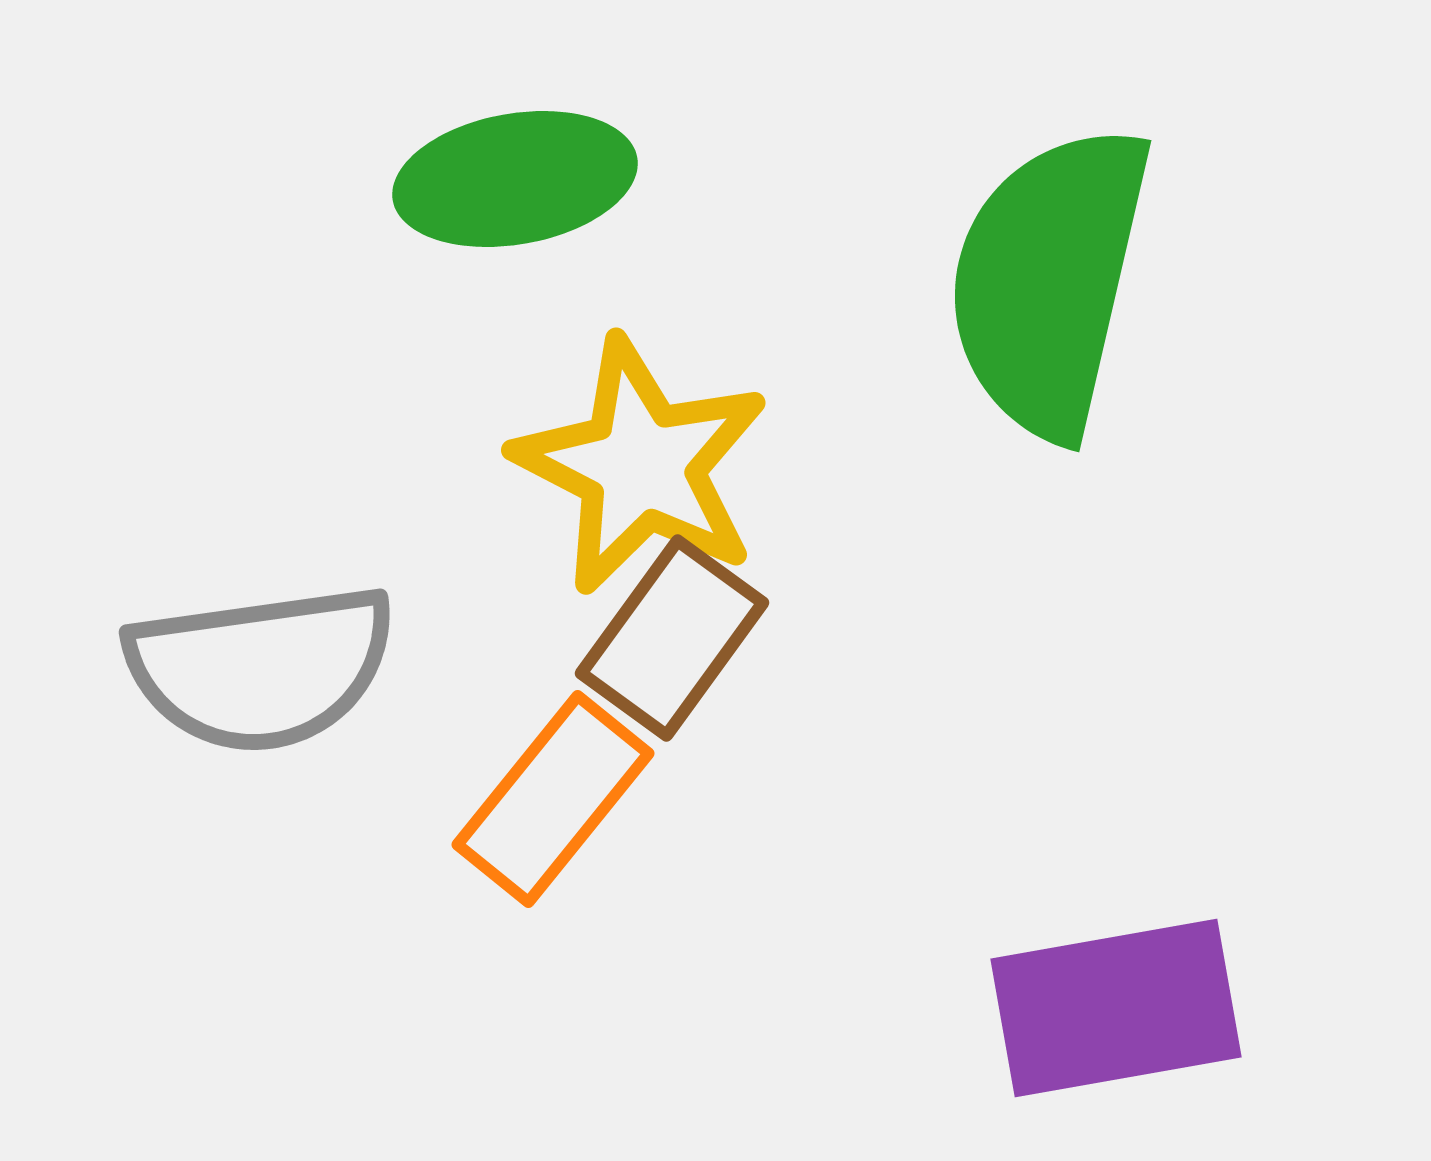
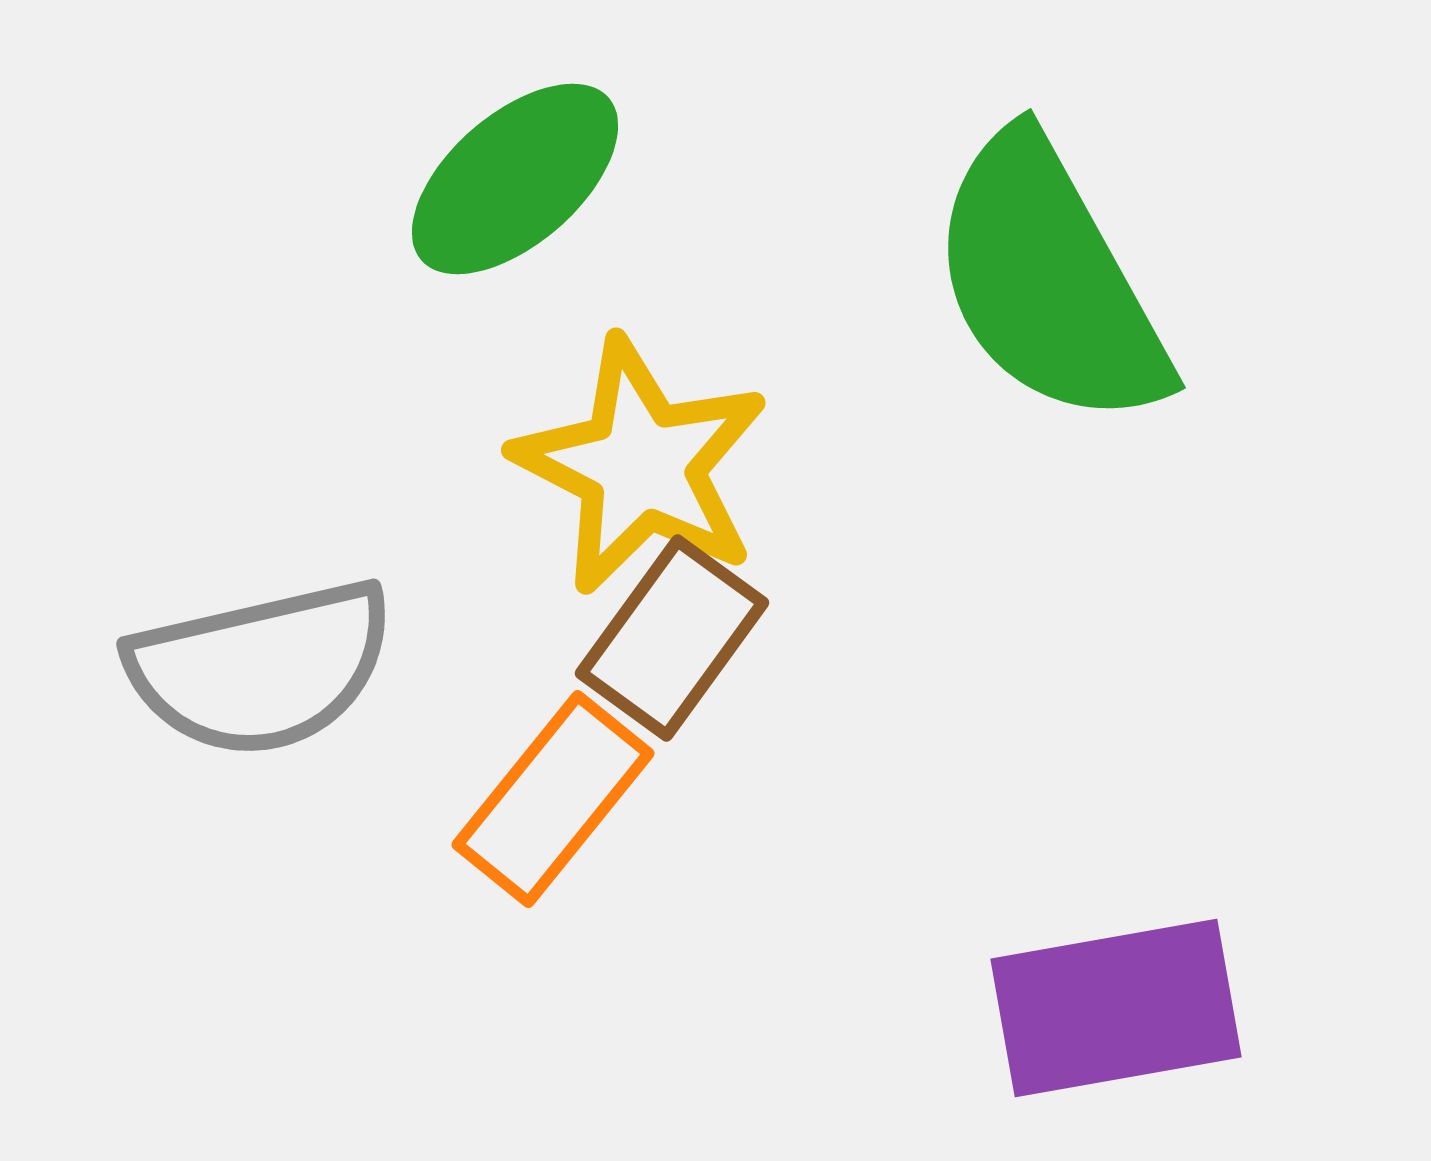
green ellipse: rotated 31 degrees counterclockwise
green semicircle: rotated 42 degrees counterclockwise
gray semicircle: rotated 5 degrees counterclockwise
